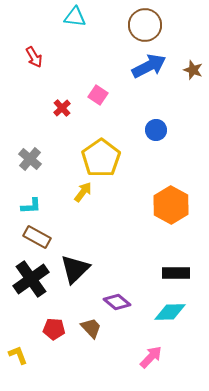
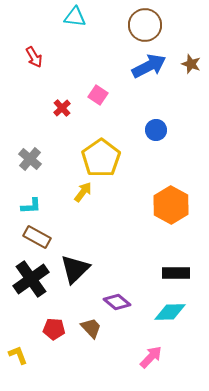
brown star: moved 2 px left, 6 px up
